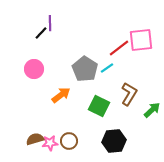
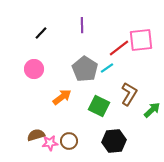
purple line: moved 32 px right, 2 px down
orange arrow: moved 1 px right, 2 px down
brown semicircle: moved 1 px right, 4 px up
